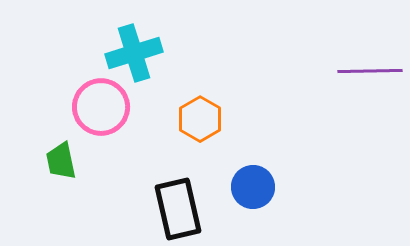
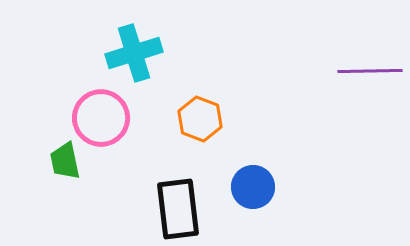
pink circle: moved 11 px down
orange hexagon: rotated 9 degrees counterclockwise
green trapezoid: moved 4 px right
black rectangle: rotated 6 degrees clockwise
